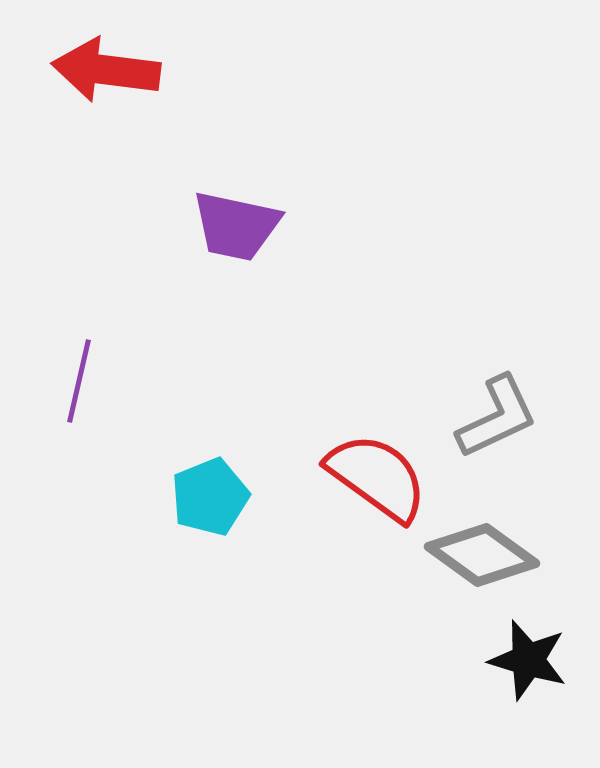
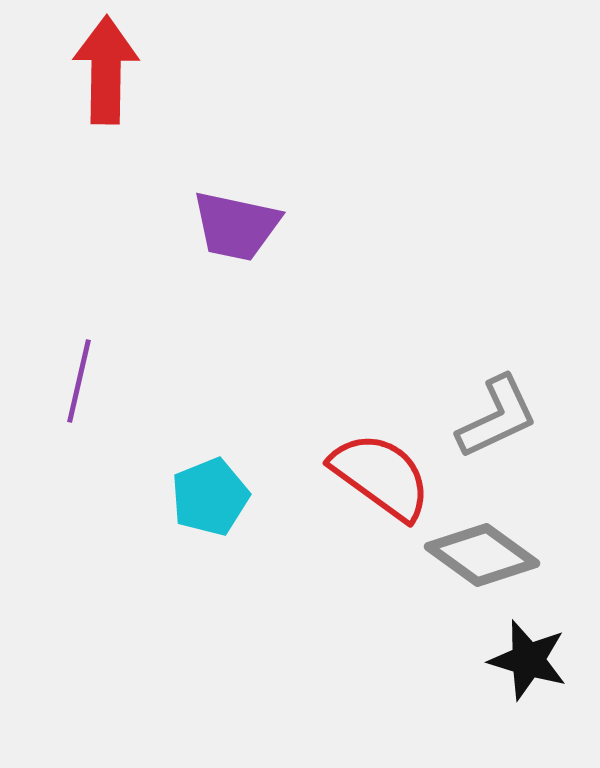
red arrow: rotated 84 degrees clockwise
red semicircle: moved 4 px right, 1 px up
